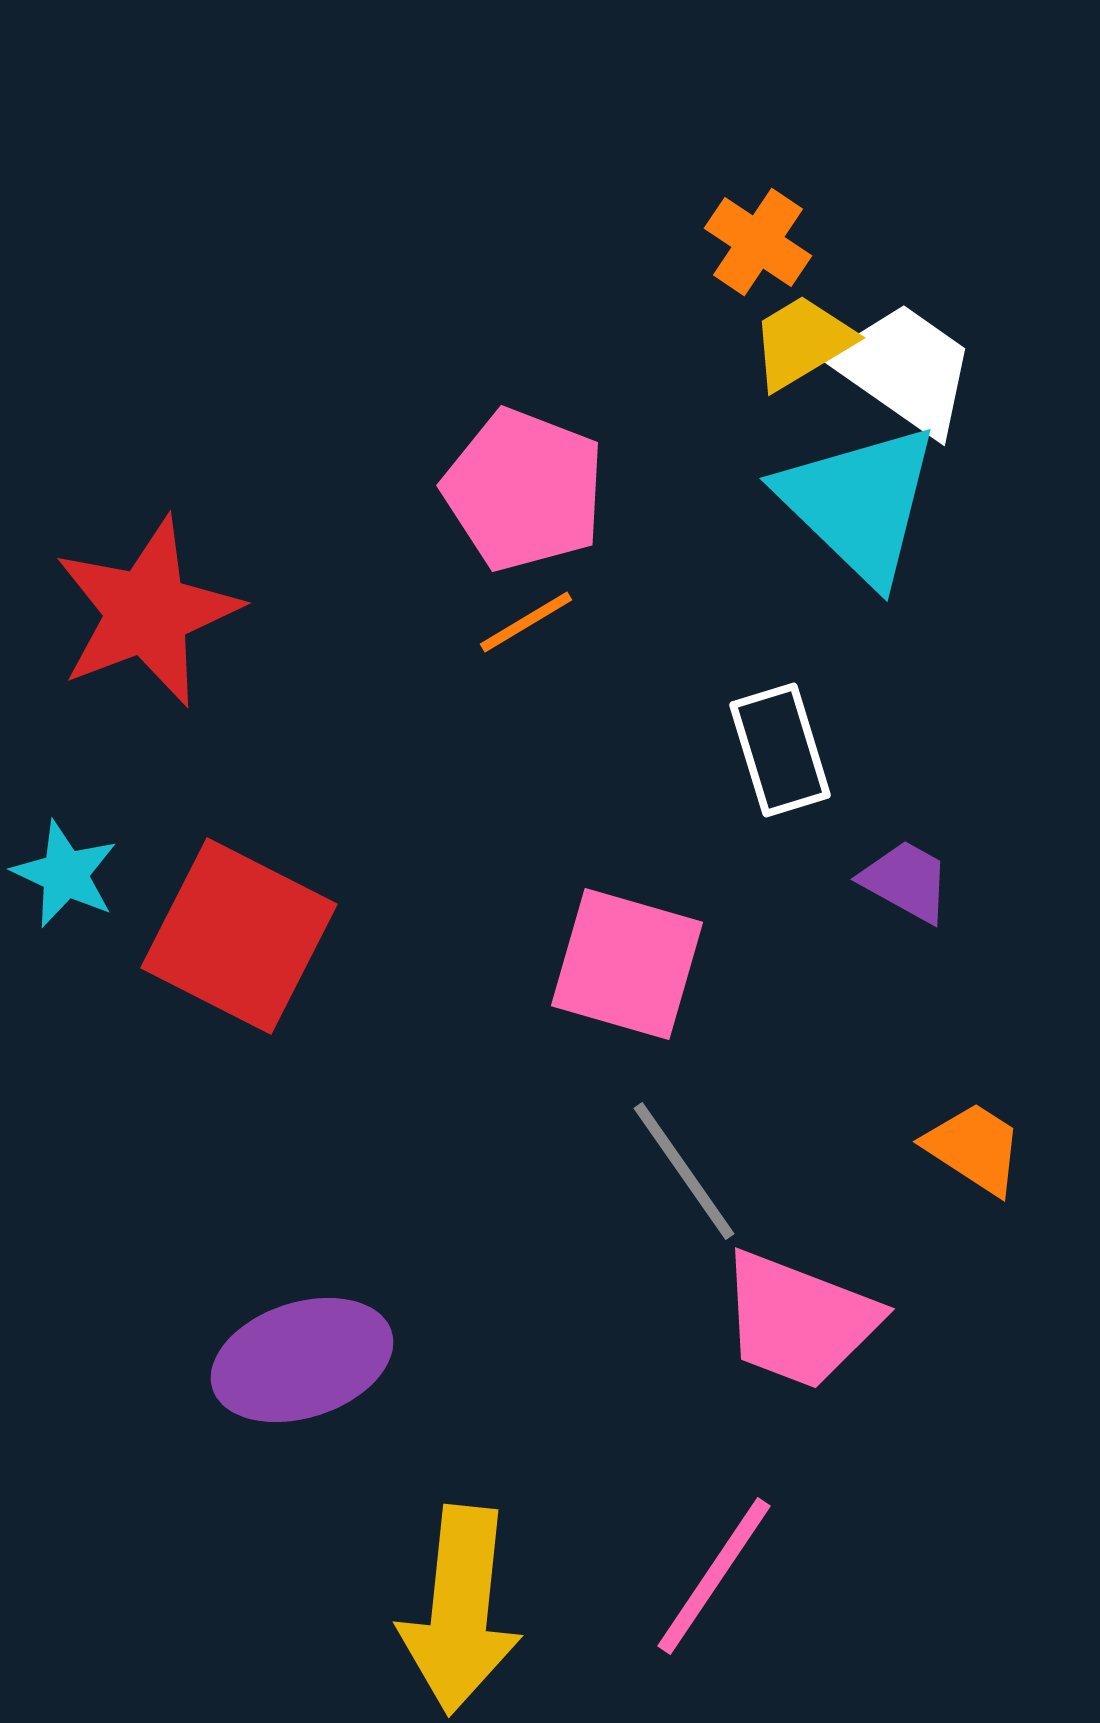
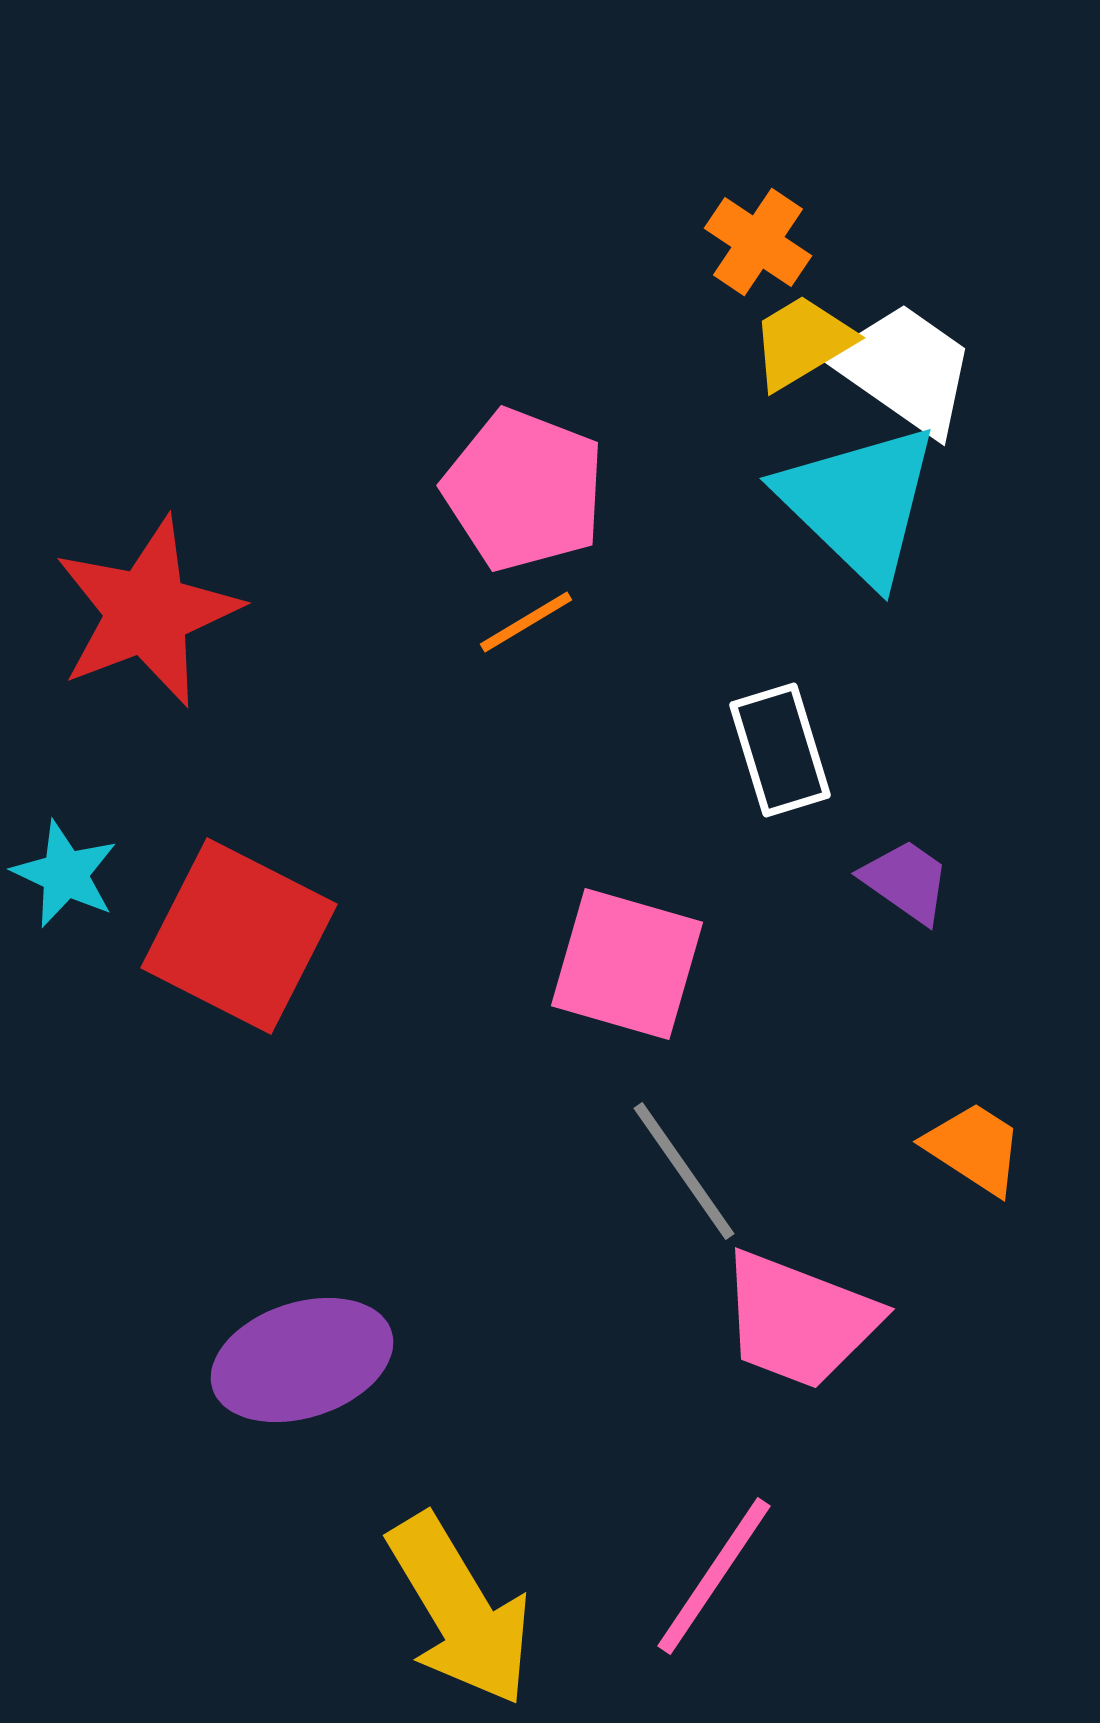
purple trapezoid: rotated 6 degrees clockwise
yellow arrow: rotated 37 degrees counterclockwise
